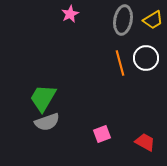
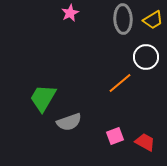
pink star: moved 1 px up
gray ellipse: moved 1 px up; rotated 12 degrees counterclockwise
white circle: moved 1 px up
orange line: moved 20 px down; rotated 65 degrees clockwise
gray semicircle: moved 22 px right
pink square: moved 13 px right, 2 px down
